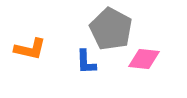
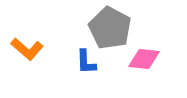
gray pentagon: moved 1 px left, 1 px up
orange L-shape: moved 3 px left; rotated 28 degrees clockwise
